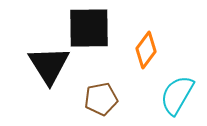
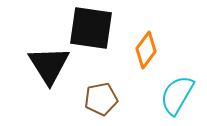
black square: moved 2 px right; rotated 9 degrees clockwise
